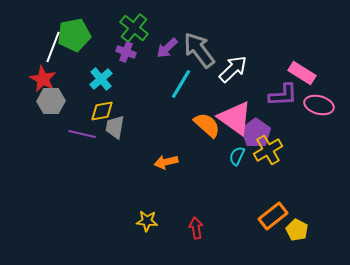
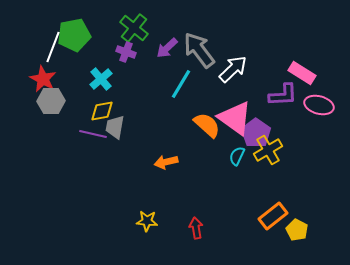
purple line: moved 11 px right
